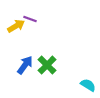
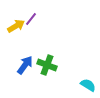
purple line: moved 1 px right; rotated 72 degrees counterclockwise
green cross: rotated 24 degrees counterclockwise
